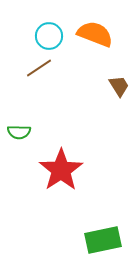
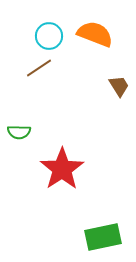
red star: moved 1 px right, 1 px up
green rectangle: moved 3 px up
